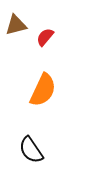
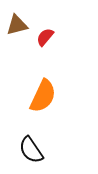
brown triangle: moved 1 px right
orange semicircle: moved 6 px down
